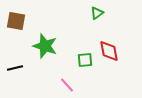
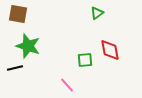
brown square: moved 2 px right, 7 px up
green star: moved 17 px left
red diamond: moved 1 px right, 1 px up
